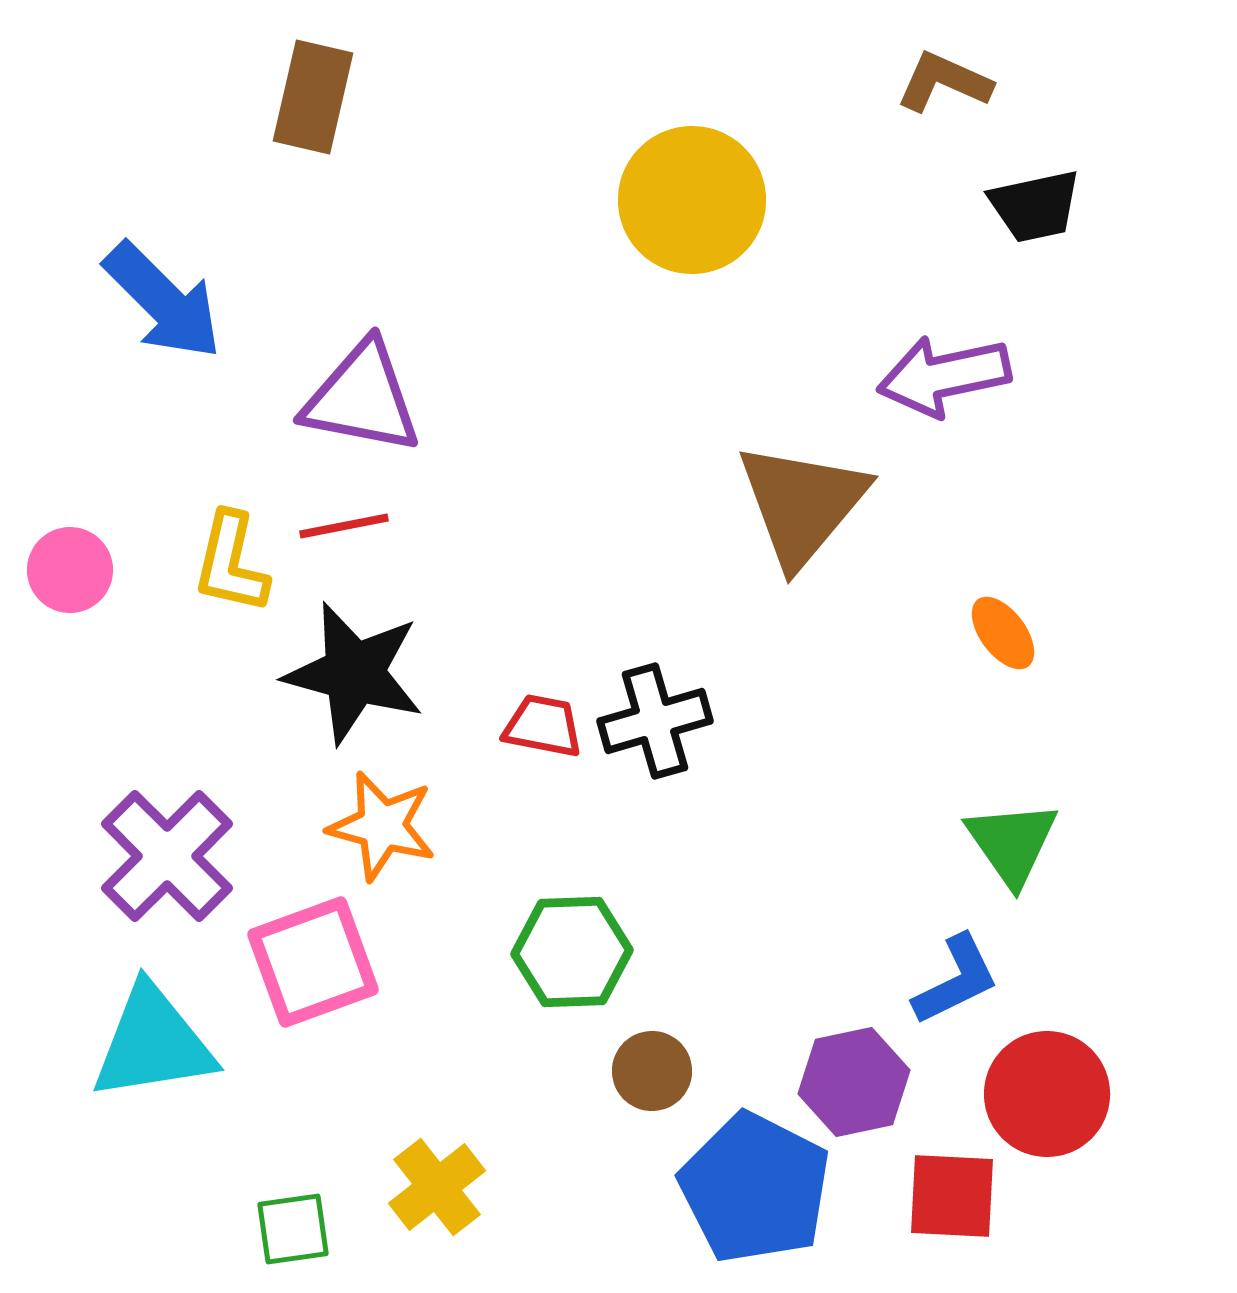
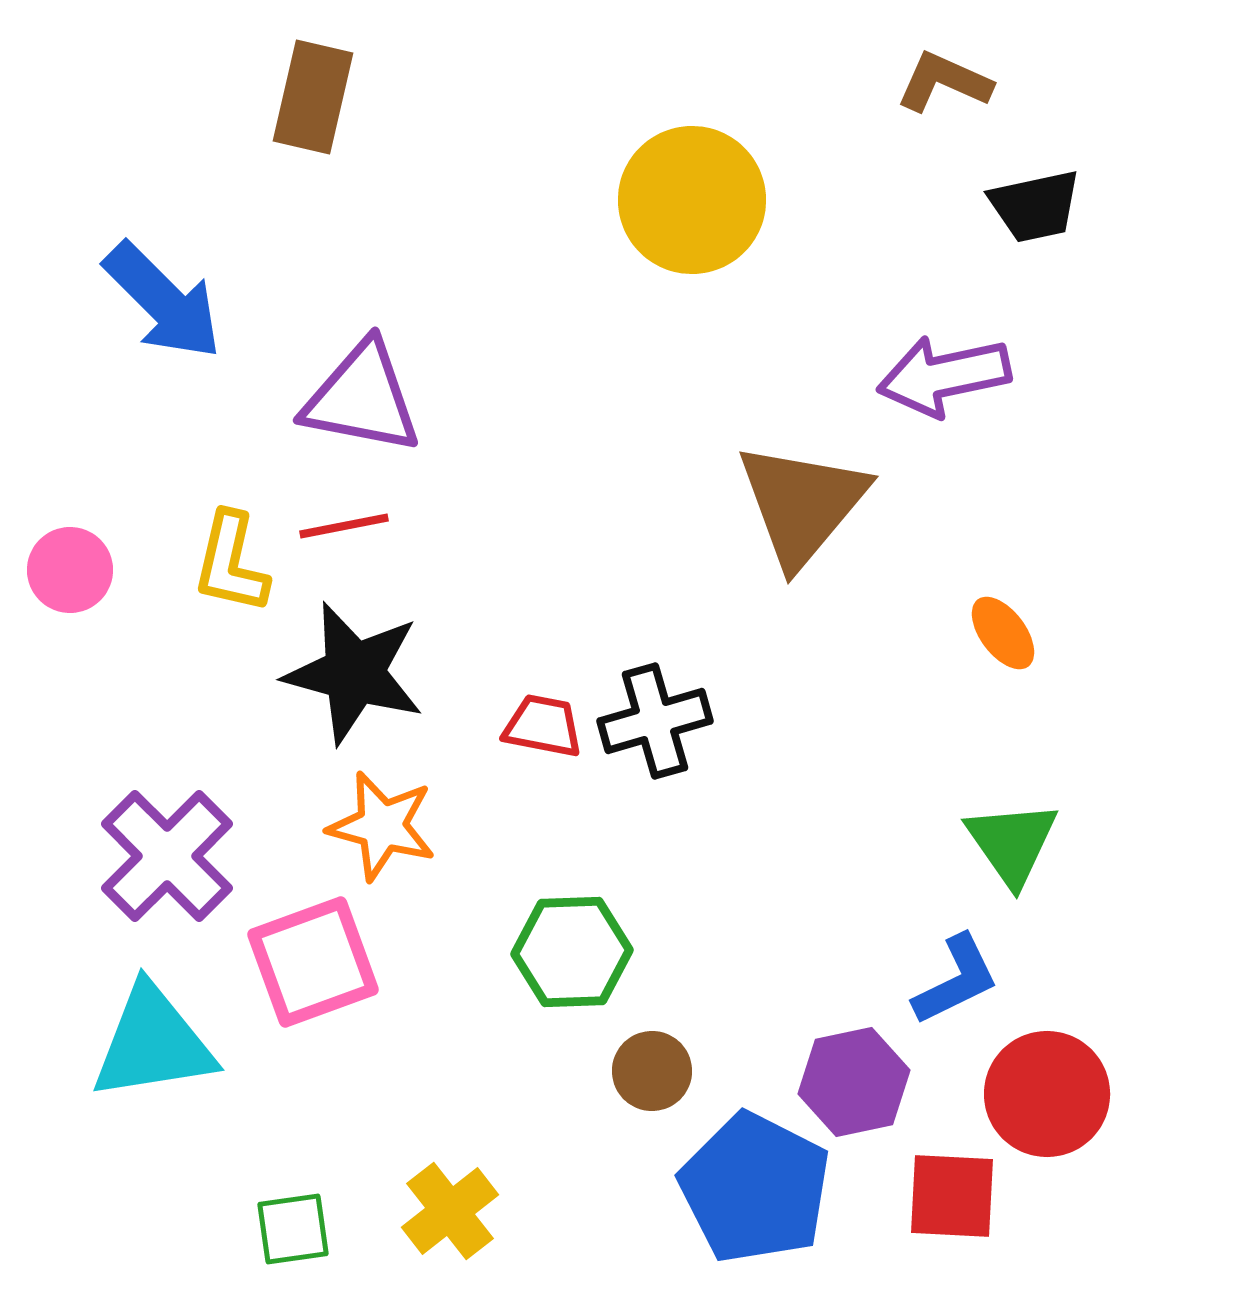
yellow cross: moved 13 px right, 24 px down
